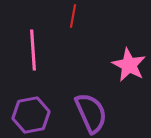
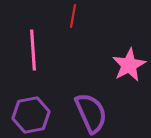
pink star: rotated 16 degrees clockwise
